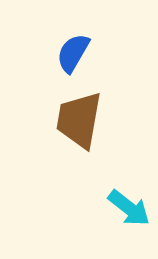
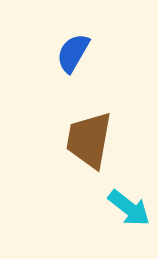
brown trapezoid: moved 10 px right, 20 px down
